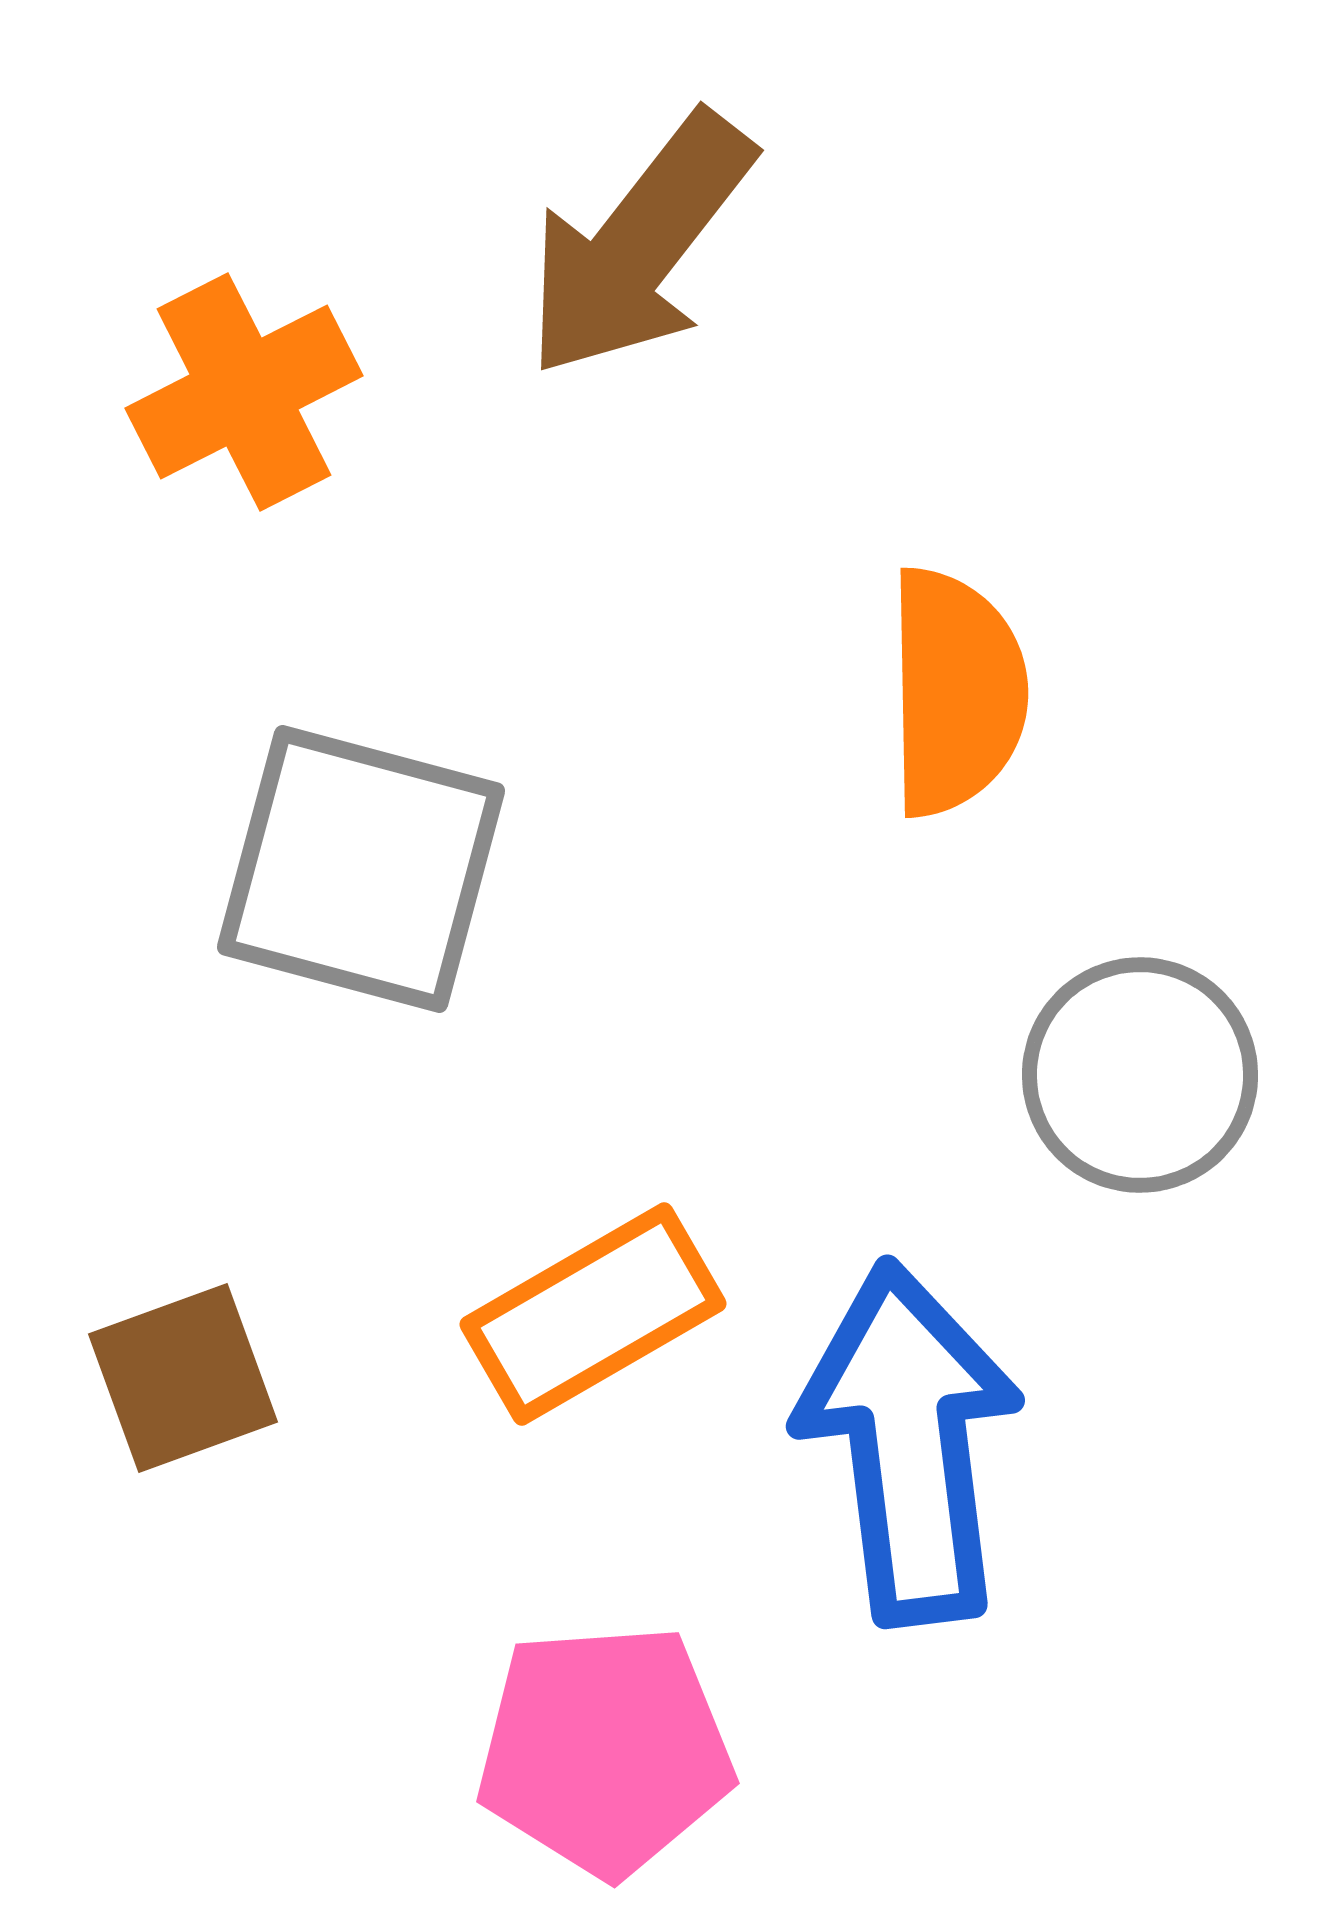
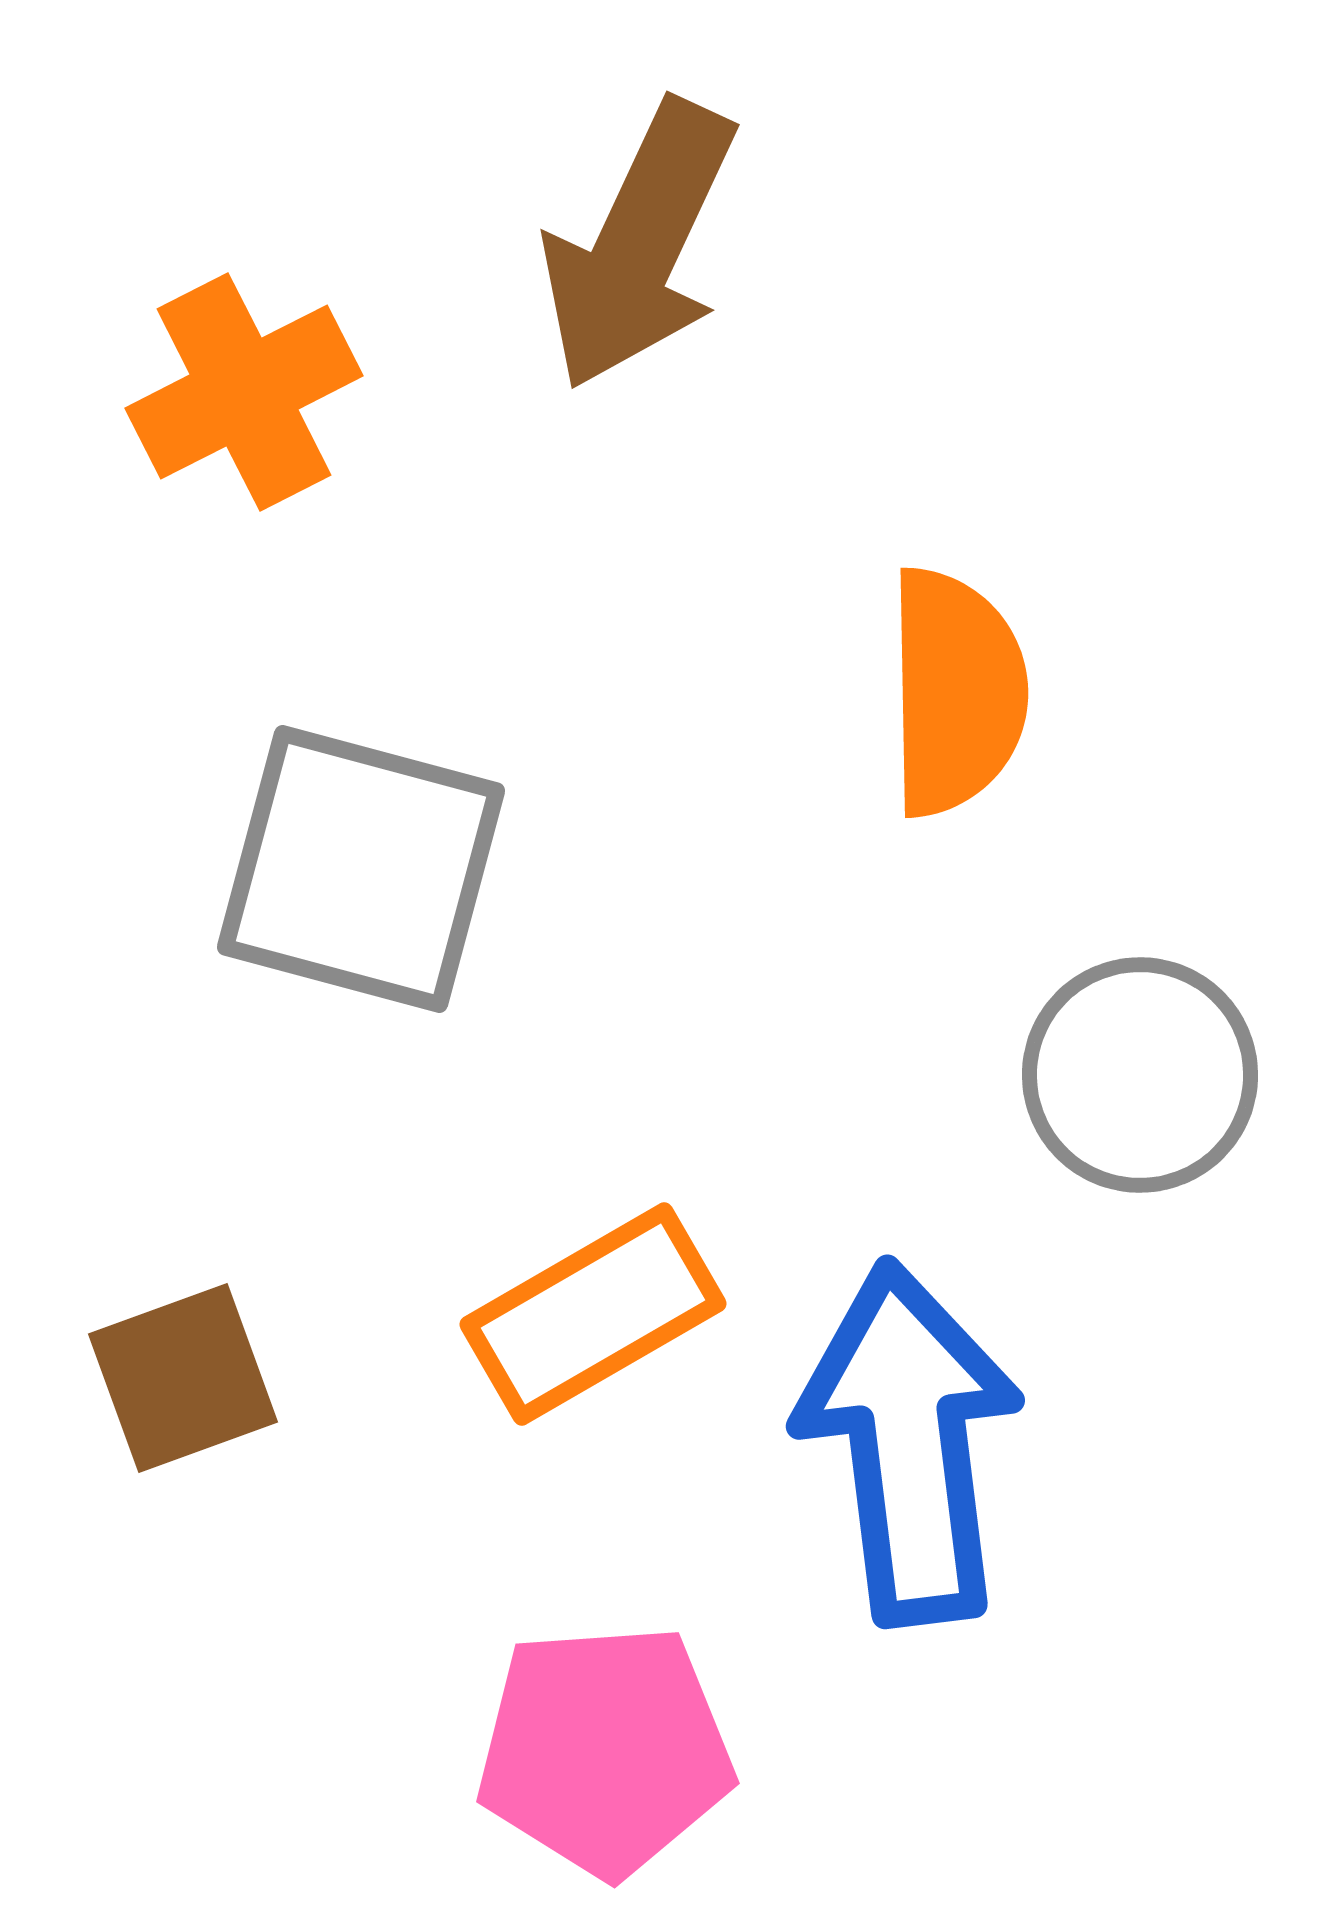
brown arrow: rotated 13 degrees counterclockwise
